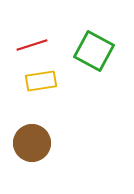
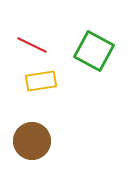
red line: rotated 44 degrees clockwise
brown circle: moved 2 px up
